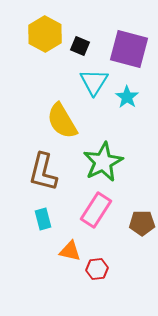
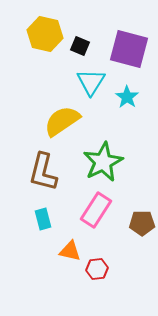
yellow hexagon: rotated 16 degrees counterclockwise
cyan triangle: moved 3 px left
yellow semicircle: rotated 87 degrees clockwise
